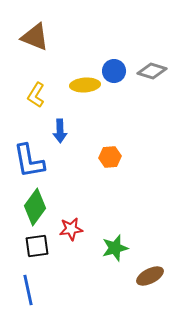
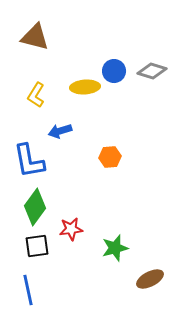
brown triangle: rotated 8 degrees counterclockwise
yellow ellipse: moved 2 px down
blue arrow: rotated 75 degrees clockwise
brown ellipse: moved 3 px down
